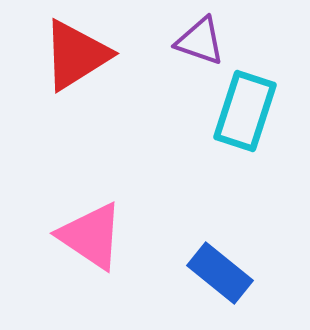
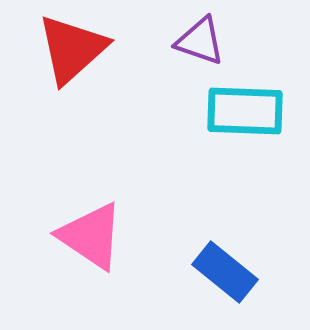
red triangle: moved 4 px left, 6 px up; rotated 10 degrees counterclockwise
cyan rectangle: rotated 74 degrees clockwise
blue rectangle: moved 5 px right, 1 px up
